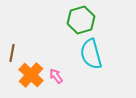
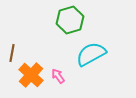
green hexagon: moved 11 px left
cyan semicircle: rotated 76 degrees clockwise
pink arrow: moved 2 px right
